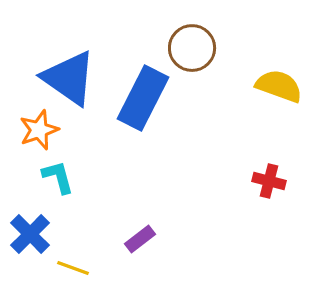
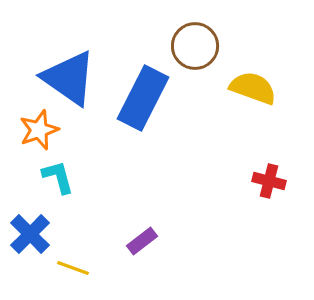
brown circle: moved 3 px right, 2 px up
yellow semicircle: moved 26 px left, 2 px down
purple rectangle: moved 2 px right, 2 px down
